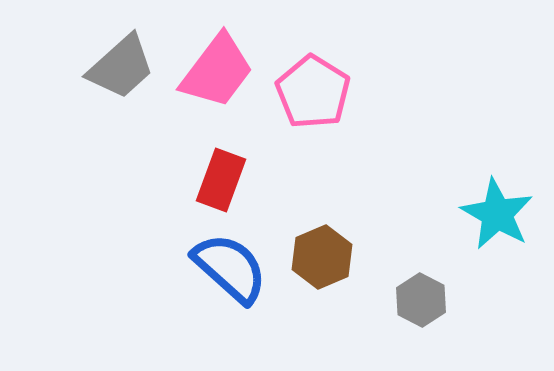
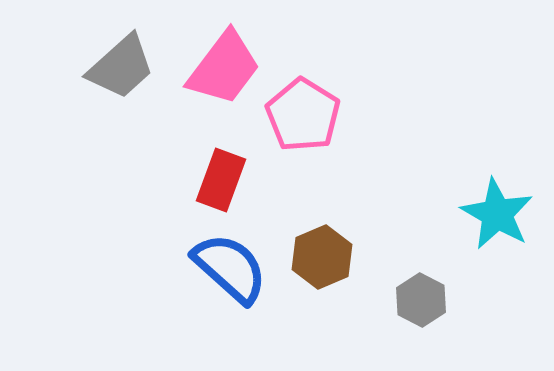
pink trapezoid: moved 7 px right, 3 px up
pink pentagon: moved 10 px left, 23 px down
